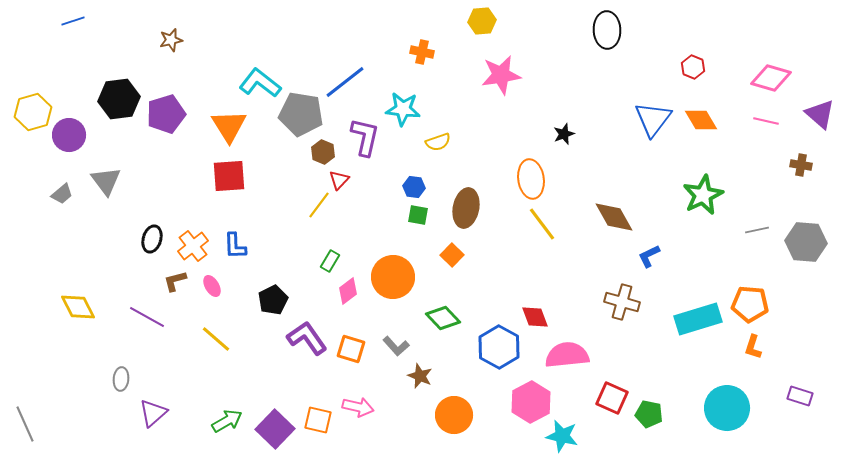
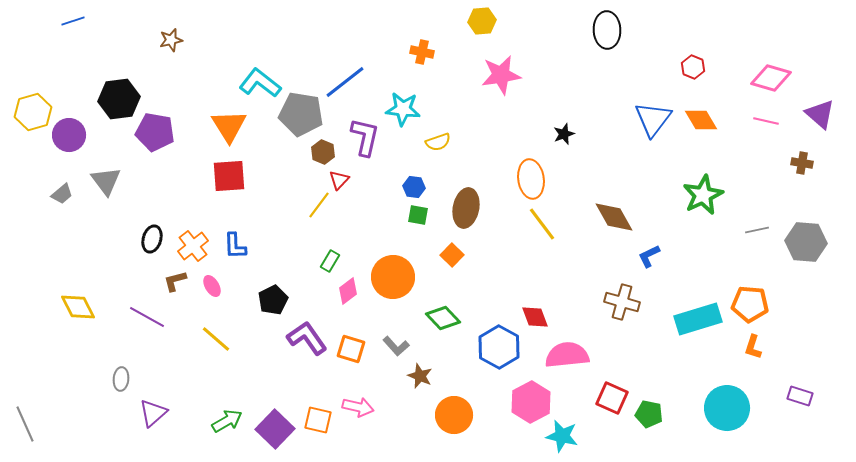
purple pentagon at (166, 114): moved 11 px left, 18 px down; rotated 27 degrees clockwise
brown cross at (801, 165): moved 1 px right, 2 px up
